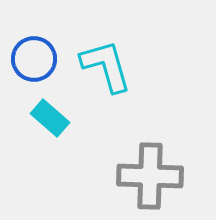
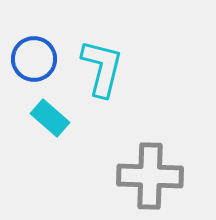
cyan L-shape: moved 4 px left, 2 px down; rotated 30 degrees clockwise
